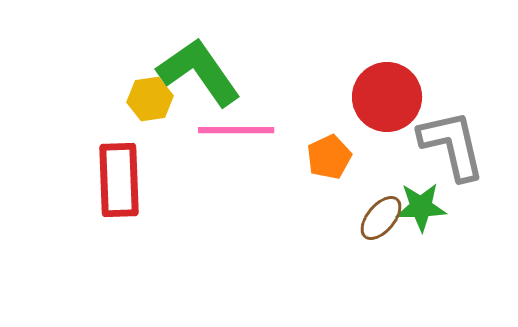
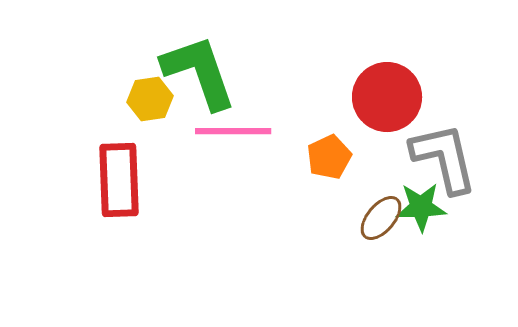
green L-shape: rotated 16 degrees clockwise
pink line: moved 3 px left, 1 px down
gray L-shape: moved 8 px left, 13 px down
